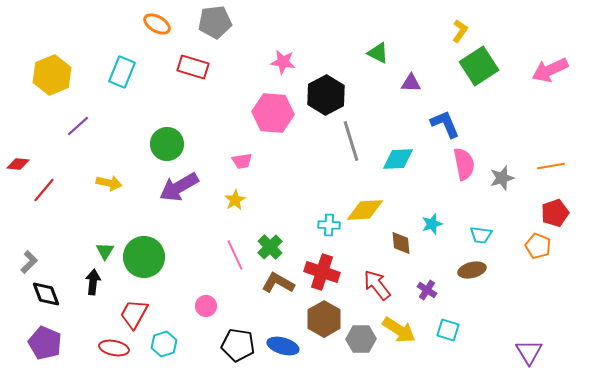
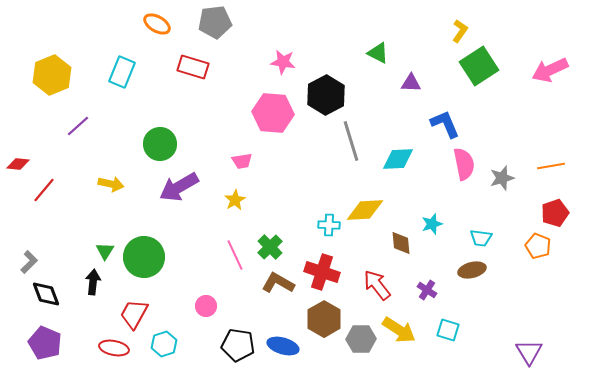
green circle at (167, 144): moved 7 px left
yellow arrow at (109, 183): moved 2 px right, 1 px down
cyan trapezoid at (481, 235): moved 3 px down
